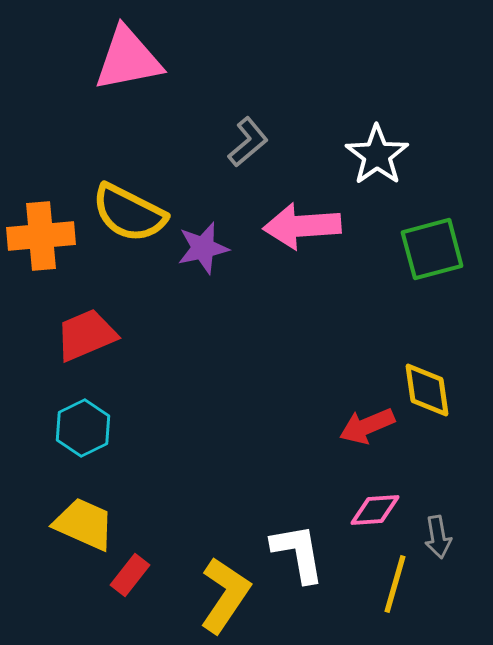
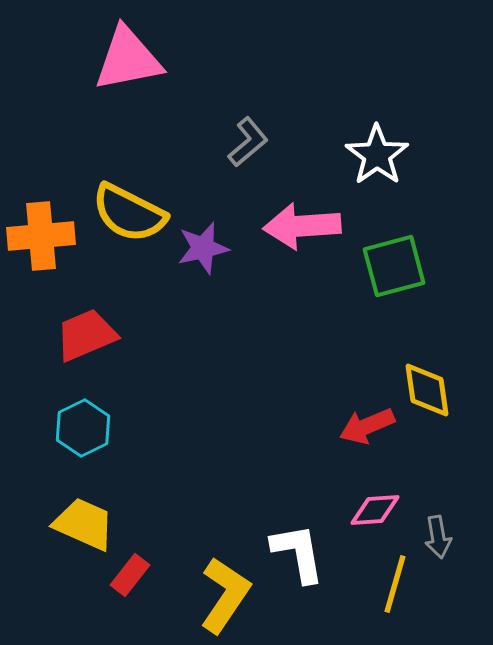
green square: moved 38 px left, 17 px down
